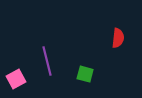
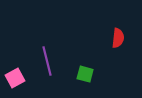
pink square: moved 1 px left, 1 px up
